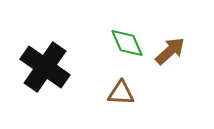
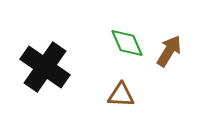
brown arrow: moved 1 px left; rotated 16 degrees counterclockwise
brown triangle: moved 2 px down
